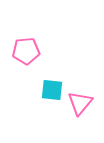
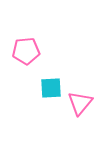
cyan square: moved 1 px left, 2 px up; rotated 10 degrees counterclockwise
